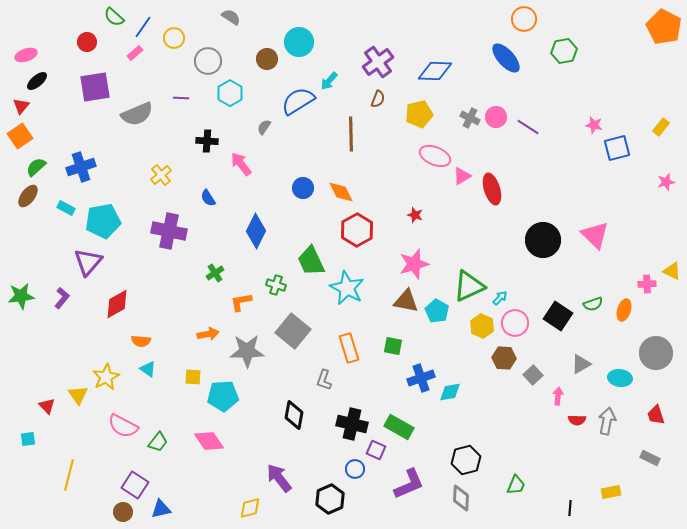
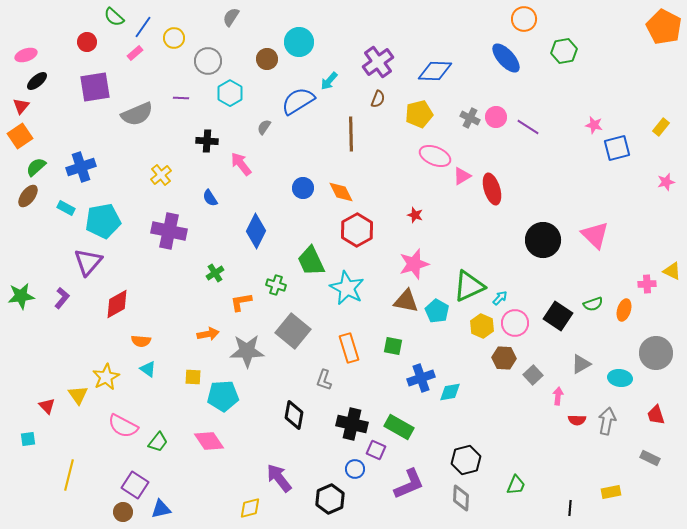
gray semicircle at (231, 17): rotated 90 degrees counterclockwise
blue semicircle at (208, 198): moved 2 px right
